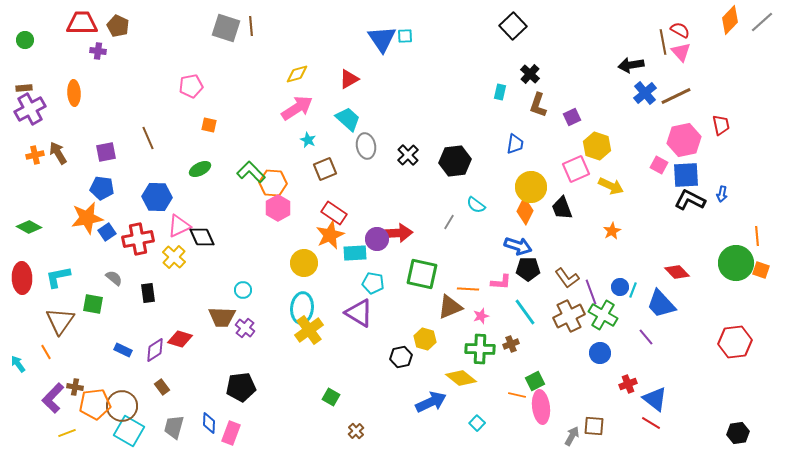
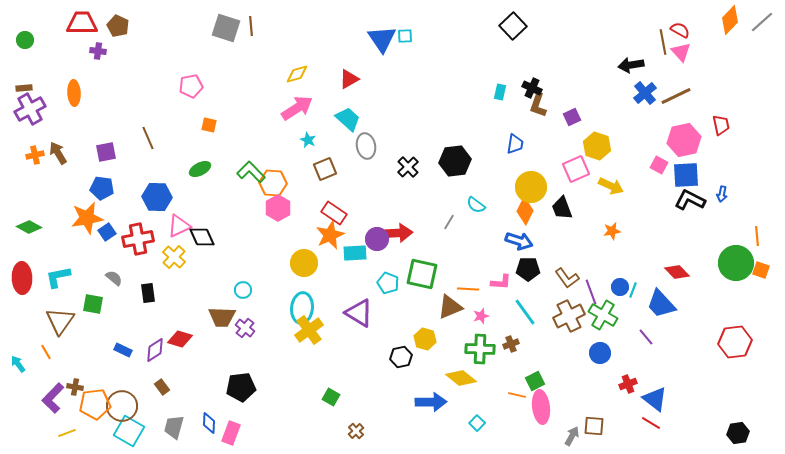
black cross at (530, 74): moved 2 px right, 14 px down; rotated 18 degrees counterclockwise
black cross at (408, 155): moved 12 px down
orange star at (612, 231): rotated 18 degrees clockwise
blue arrow at (518, 246): moved 1 px right, 5 px up
cyan pentagon at (373, 283): moved 15 px right; rotated 10 degrees clockwise
blue arrow at (431, 402): rotated 24 degrees clockwise
